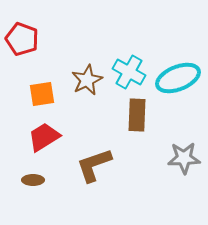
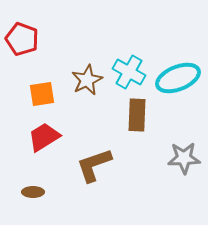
brown ellipse: moved 12 px down
